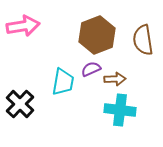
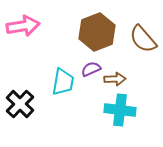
brown hexagon: moved 3 px up
brown semicircle: moved 1 px up; rotated 32 degrees counterclockwise
